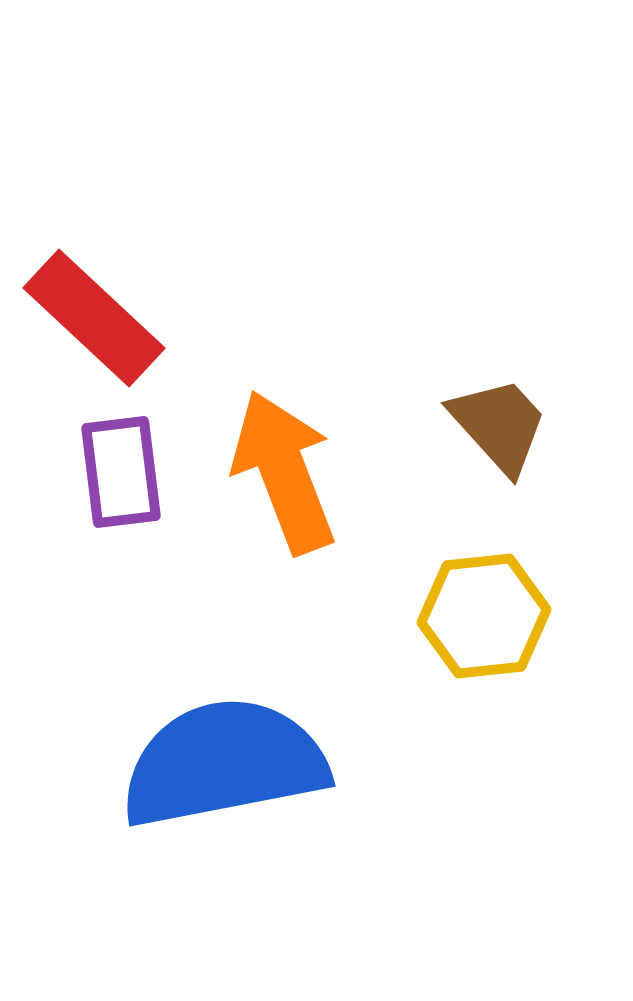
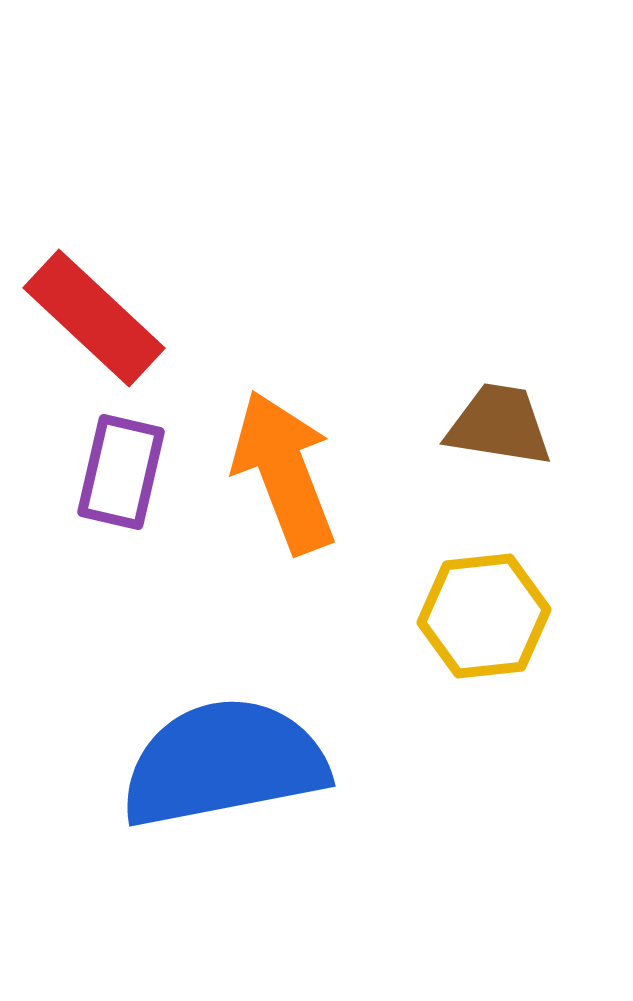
brown trapezoid: rotated 39 degrees counterclockwise
purple rectangle: rotated 20 degrees clockwise
